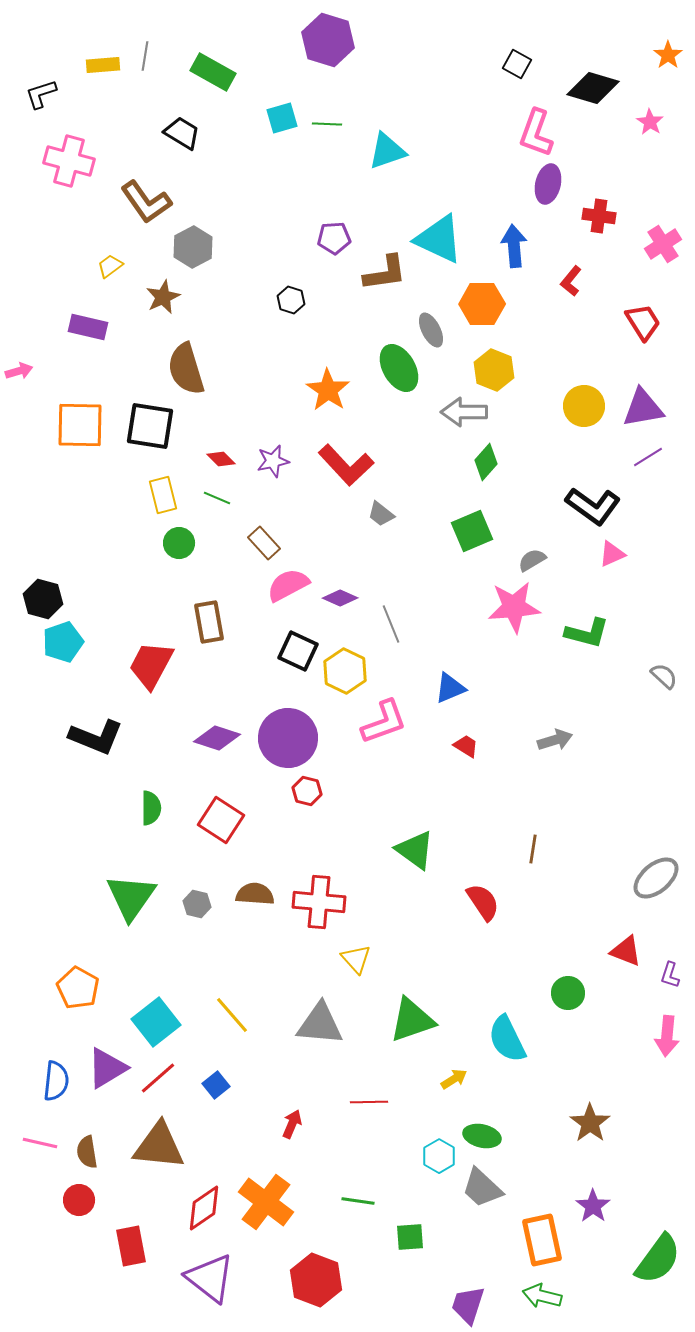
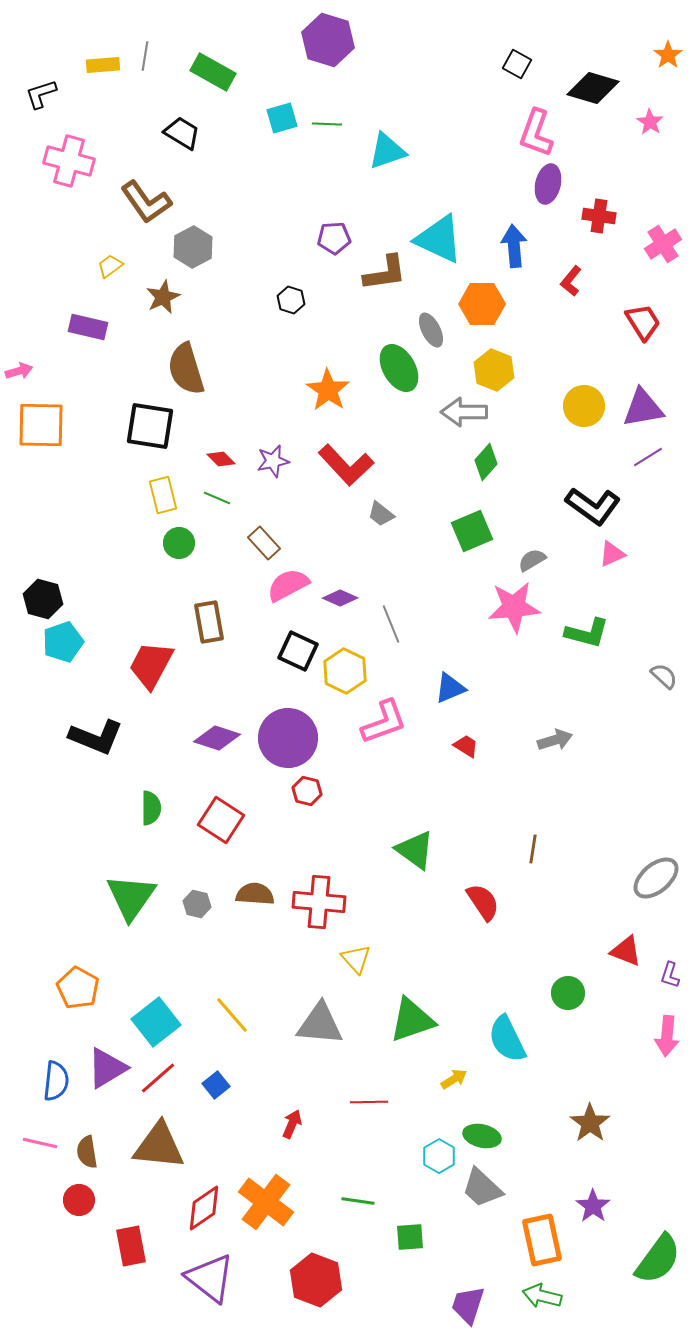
orange square at (80, 425): moved 39 px left
